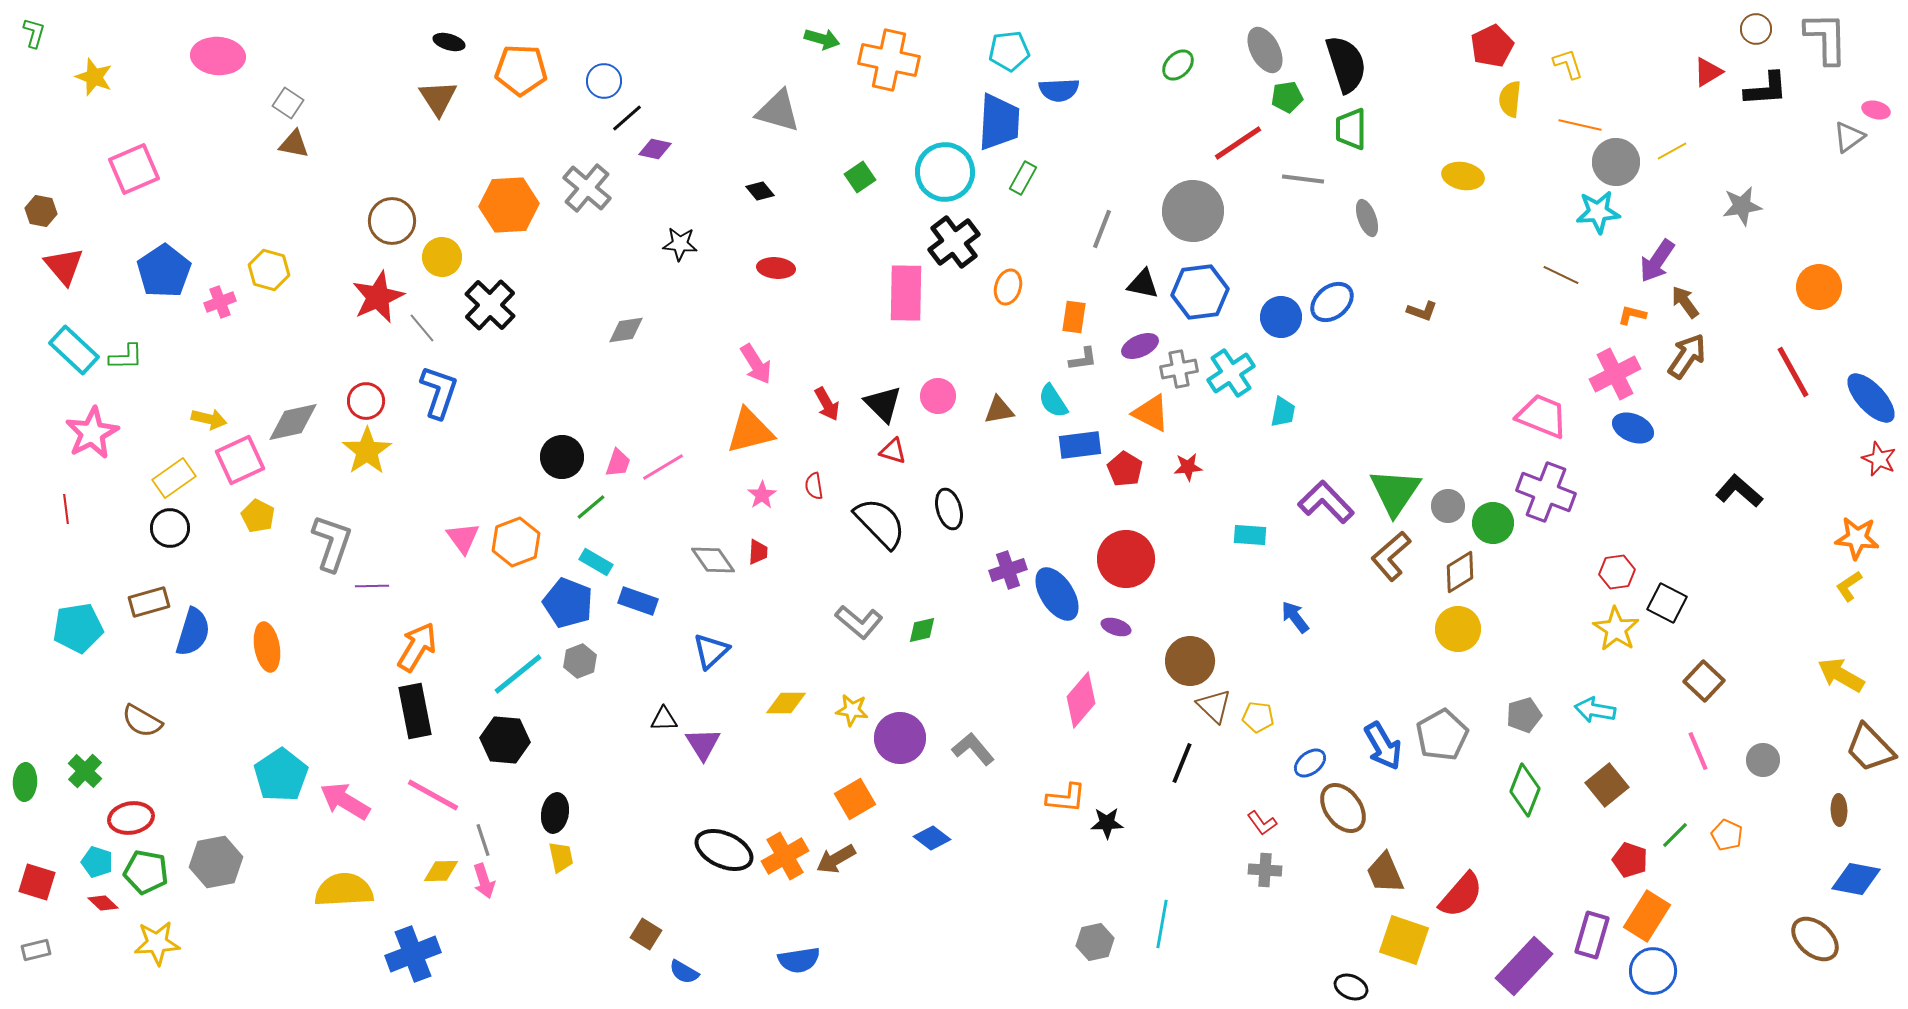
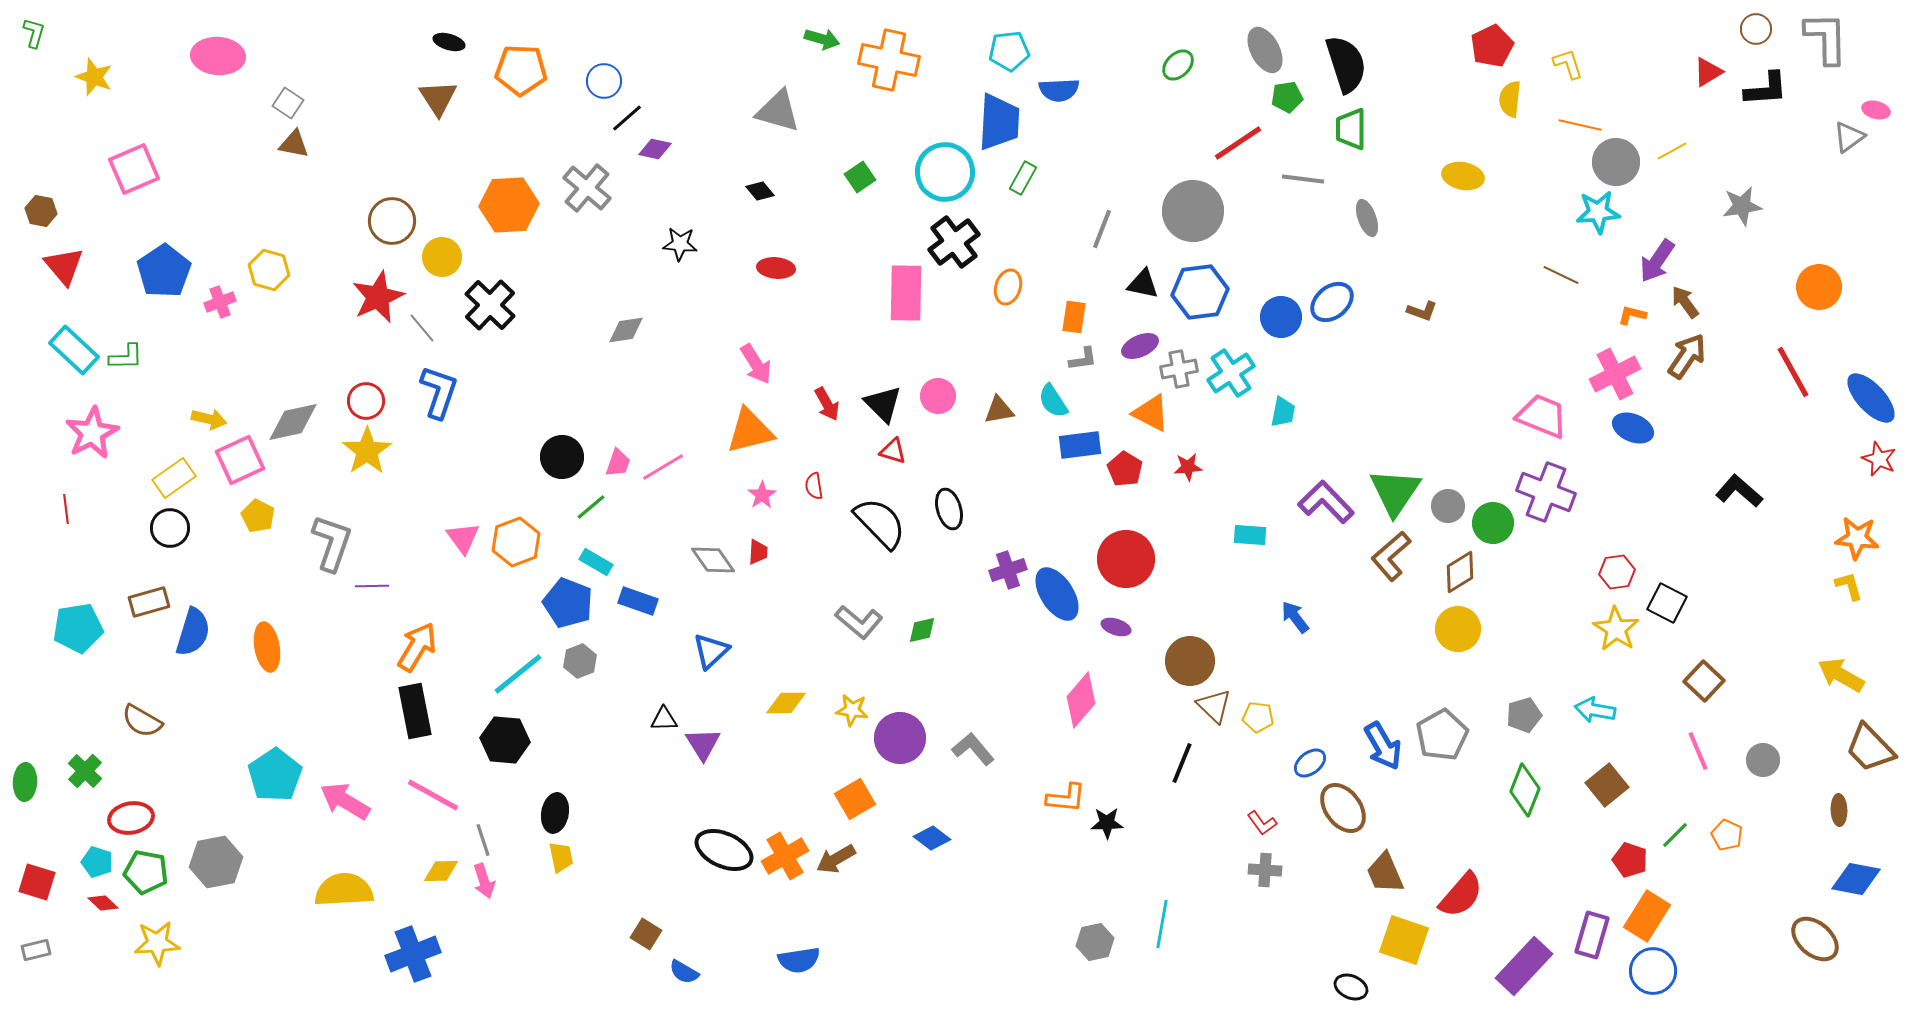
yellow L-shape at (1849, 586): rotated 108 degrees clockwise
cyan pentagon at (281, 775): moved 6 px left
